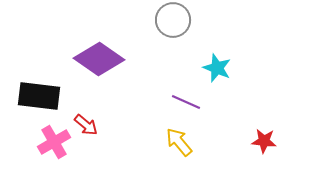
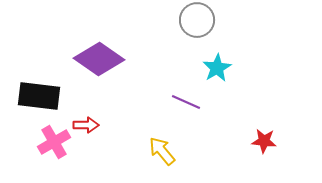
gray circle: moved 24 px right
cyan star: rotated 20 degrees clockwise
red arrow: rotated 40 degrees counterclockwise
yellow arrow: moved 17 px left, 9 px down
